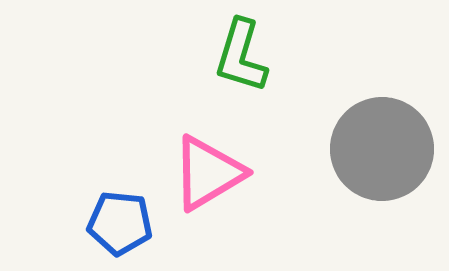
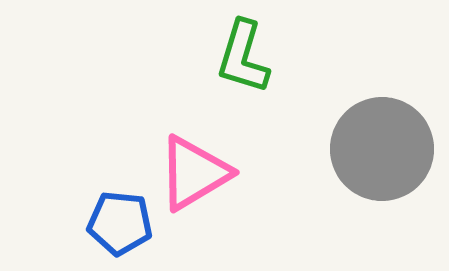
green L-shape: moved 2 px right, 1 px down
pink triangle: moved 14 px left
